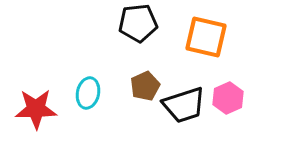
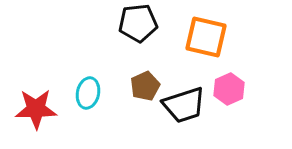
pink hexagon: moved 1 px right, 9 px up
